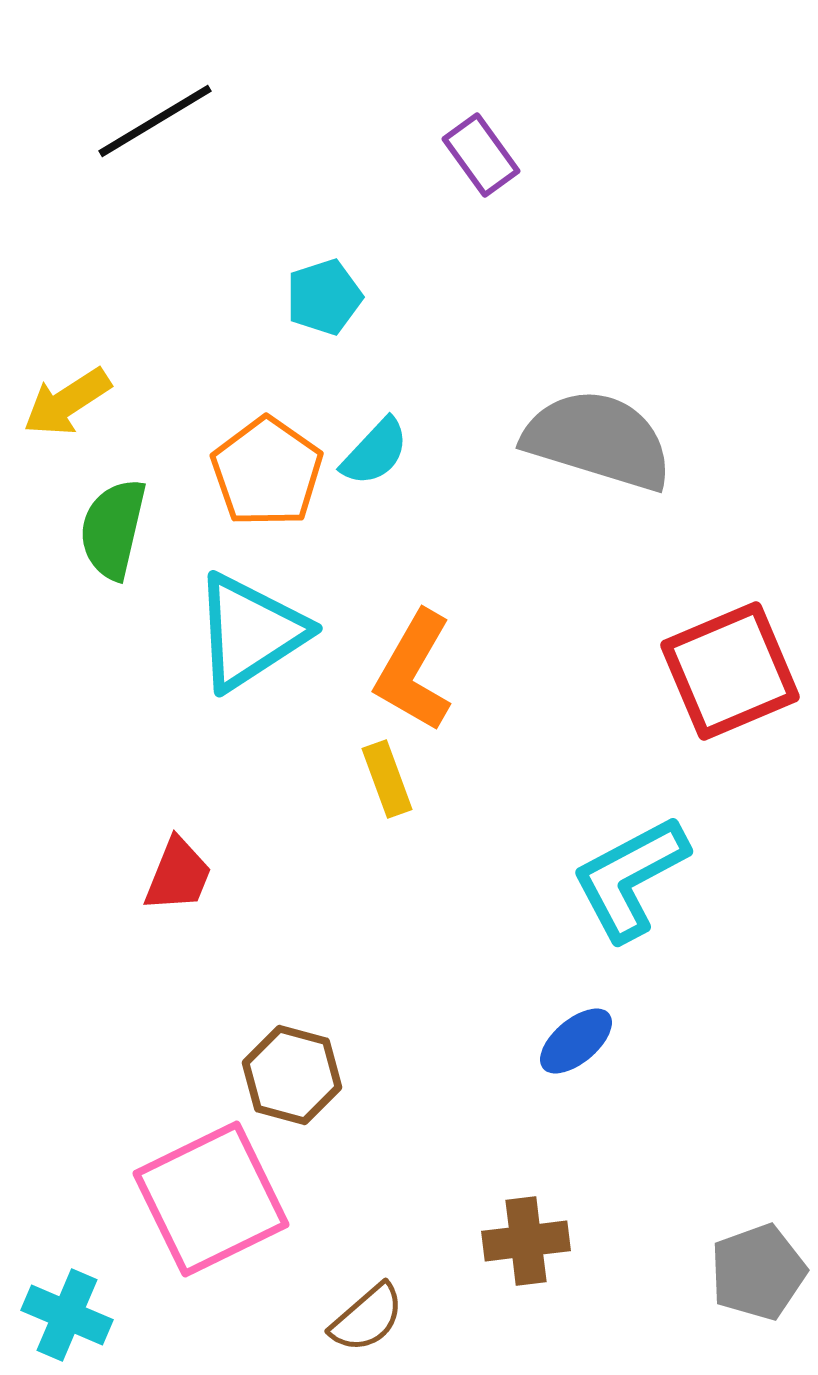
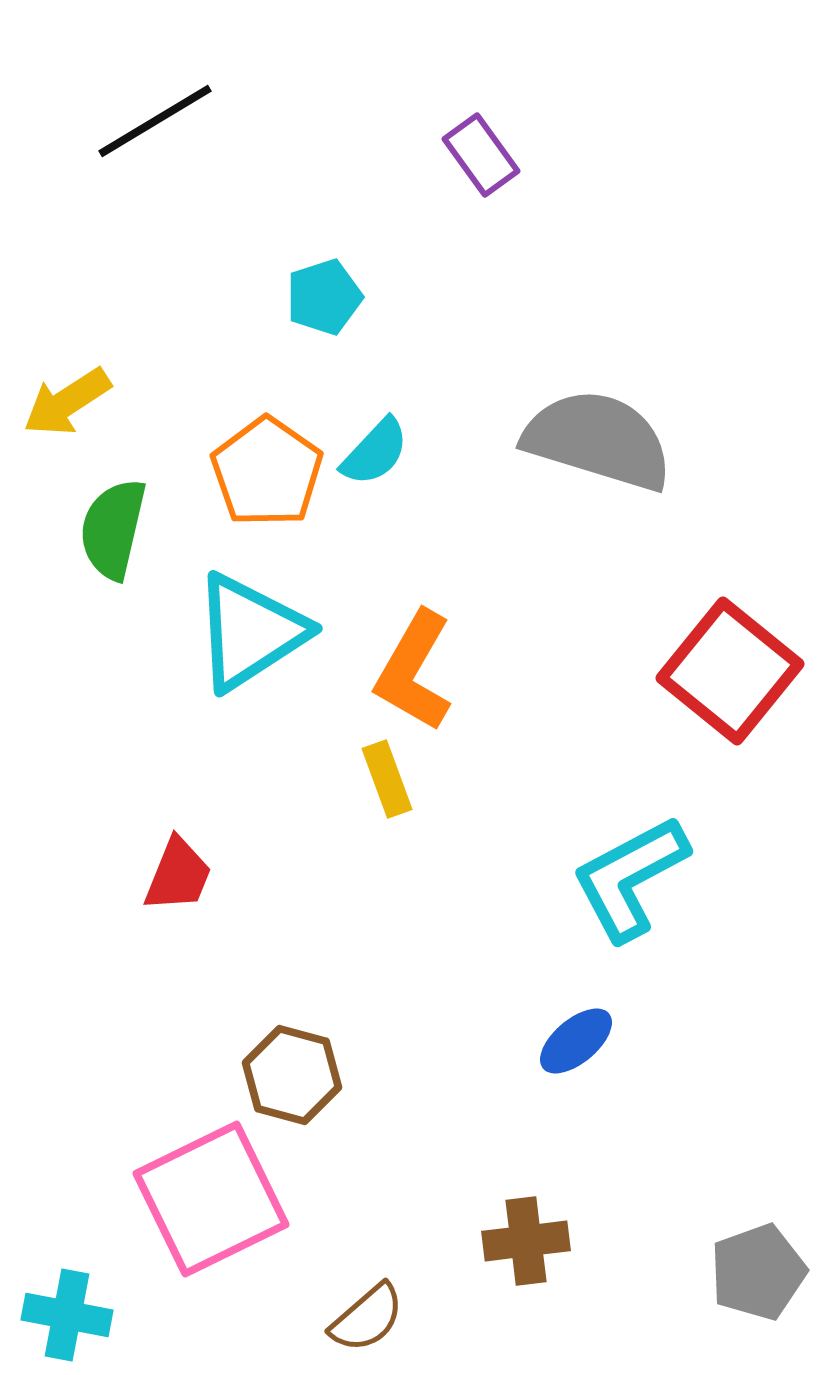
red square: rotated 28 degrees counterclockwise
cyan cross: rotated 12 degrees counterclockwise
